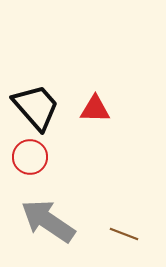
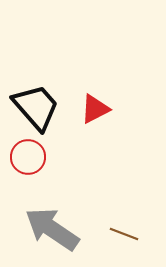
red triangle: rotated 28 degrees counterclockwise
red circle: moved 2 px left
gray arrow: moved 4 px right, 8 px down
